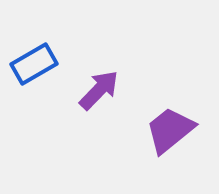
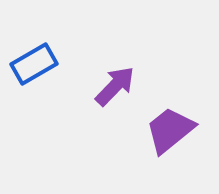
purple arrow: moved 16 px right, 4 px up
